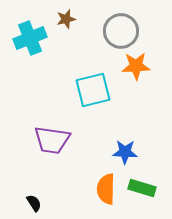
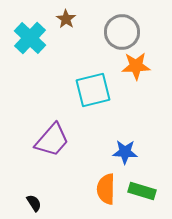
brown star: rotated 24 degrees counterclockwise
gray circle: moved 1 px right, 1 px down
cyan cross: rotated 24 degrees counterclockwise
purple trapezoid: rotated 57 degrees counterclockwise
green rectangle: moved 3 px down
